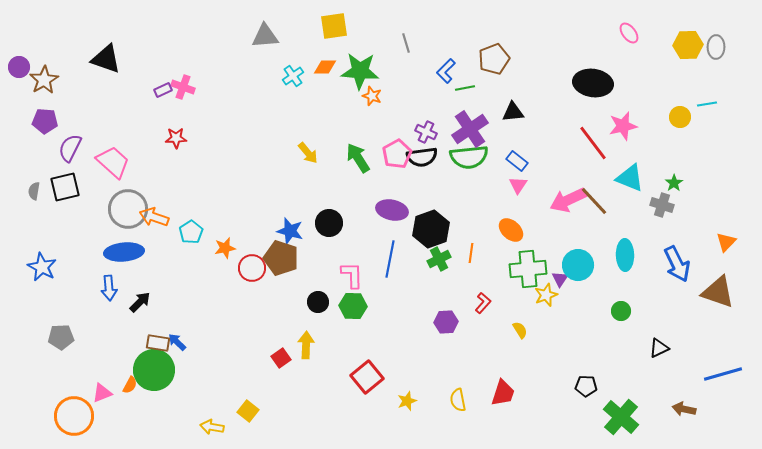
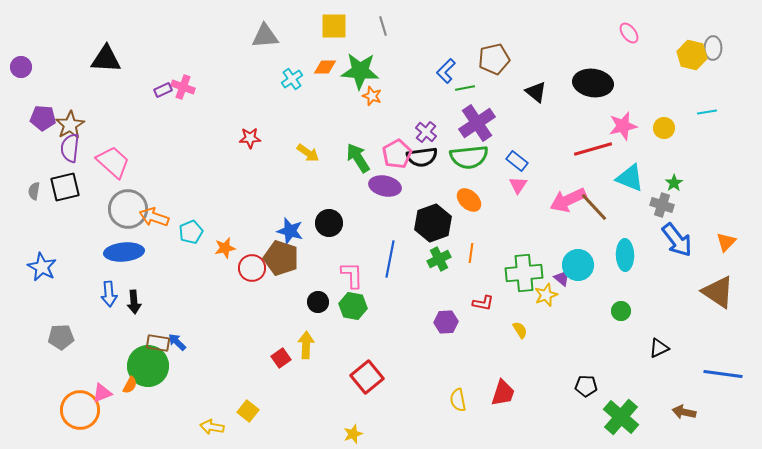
yellow square at (334, 26): rotated 8 degrees clockwise
gray line at (406, 43): moved 23 px left, 17 px up
yellow hexagon at (688, 45): moved 4 px right, 10 px down; rotated 16 degrees clockwise
gray ellipse at (716, 47): moved 3 px left, 1 px down
black triangle at (106, 59): rotated 16 degrees counterclockwise
brown pentagon at (494, 59): rotated 8 degrees clockwise
purple circle at (19, 67): moved 2 px right
cyan cross at (293, 76): moved 1 px left, 3 px down
brown star at (44, 80): moved 26 px right, 45 px down
cyan line at (707, 104): moved 8 px down
black triangle at (513, 112): moved 23 px right, 20 px up; rotated 45 degrees clockwise
yellow circle at (680, 117): moved 16 px left, 11 px down
purple pentagon at (45, 121): moved 2 px left, 3 px up
purple cross at (470, 129): moved 7 px right, 6 px up
purple cross at (426, 132): rotated 15 degrees clockwise
red star at (176, 138): moved 74 px right
red line at (593, 143): moved 6 px down; rotated 69 degrees counterclockwise
purple semicircle at (70, 148): rotated 20 degrees counterclockwise
yellow arrow at (308, 153): rotated 15 degrees counterclockwise
brown line at (594, 201): moved 6 px down
purple ellipse at (392, 210): moved 7 px left, 24 px up
black hexagon at (431, 229): moved 2 px right, 6 px up
orange ellipse at (511, 230): moved 42 px left, 30 px up
cyan pentagon at (191, 232): rotated 10 degrees clockwise
blue arrow at (677, 264): moved 24 px up; rotated 12 degrees counterclockwise
green cross at (528, 269): moved 4 px left, 4 px down
purple triangle at (560, 279): moved 2 px right, 1 px up; rotated 24 degrees counterclockwise
blue arrow at (109, 288): moved 6 px down
brown triangle at (718, 292): rotated 15 degrees clockwise
black arrow at (140, 302): moved 6 px left; rotated 130 degrees clockwise
red L-shape at (483, 303): rotated 60 degrees clockwise
green hexagon at (353, 306): rotated 8 degrees clockwise
green circle at (154, 370): moved 6 px left, 4 px up
blue line at (723, 374): rotated 24 degrees clockwise
yellow star at (407, 401): moved 54 px left, 33 px down
brown arrow at (684, 409): moved 3 px down
orange circle at (74, 416): moved 6 px right, 6 px up
